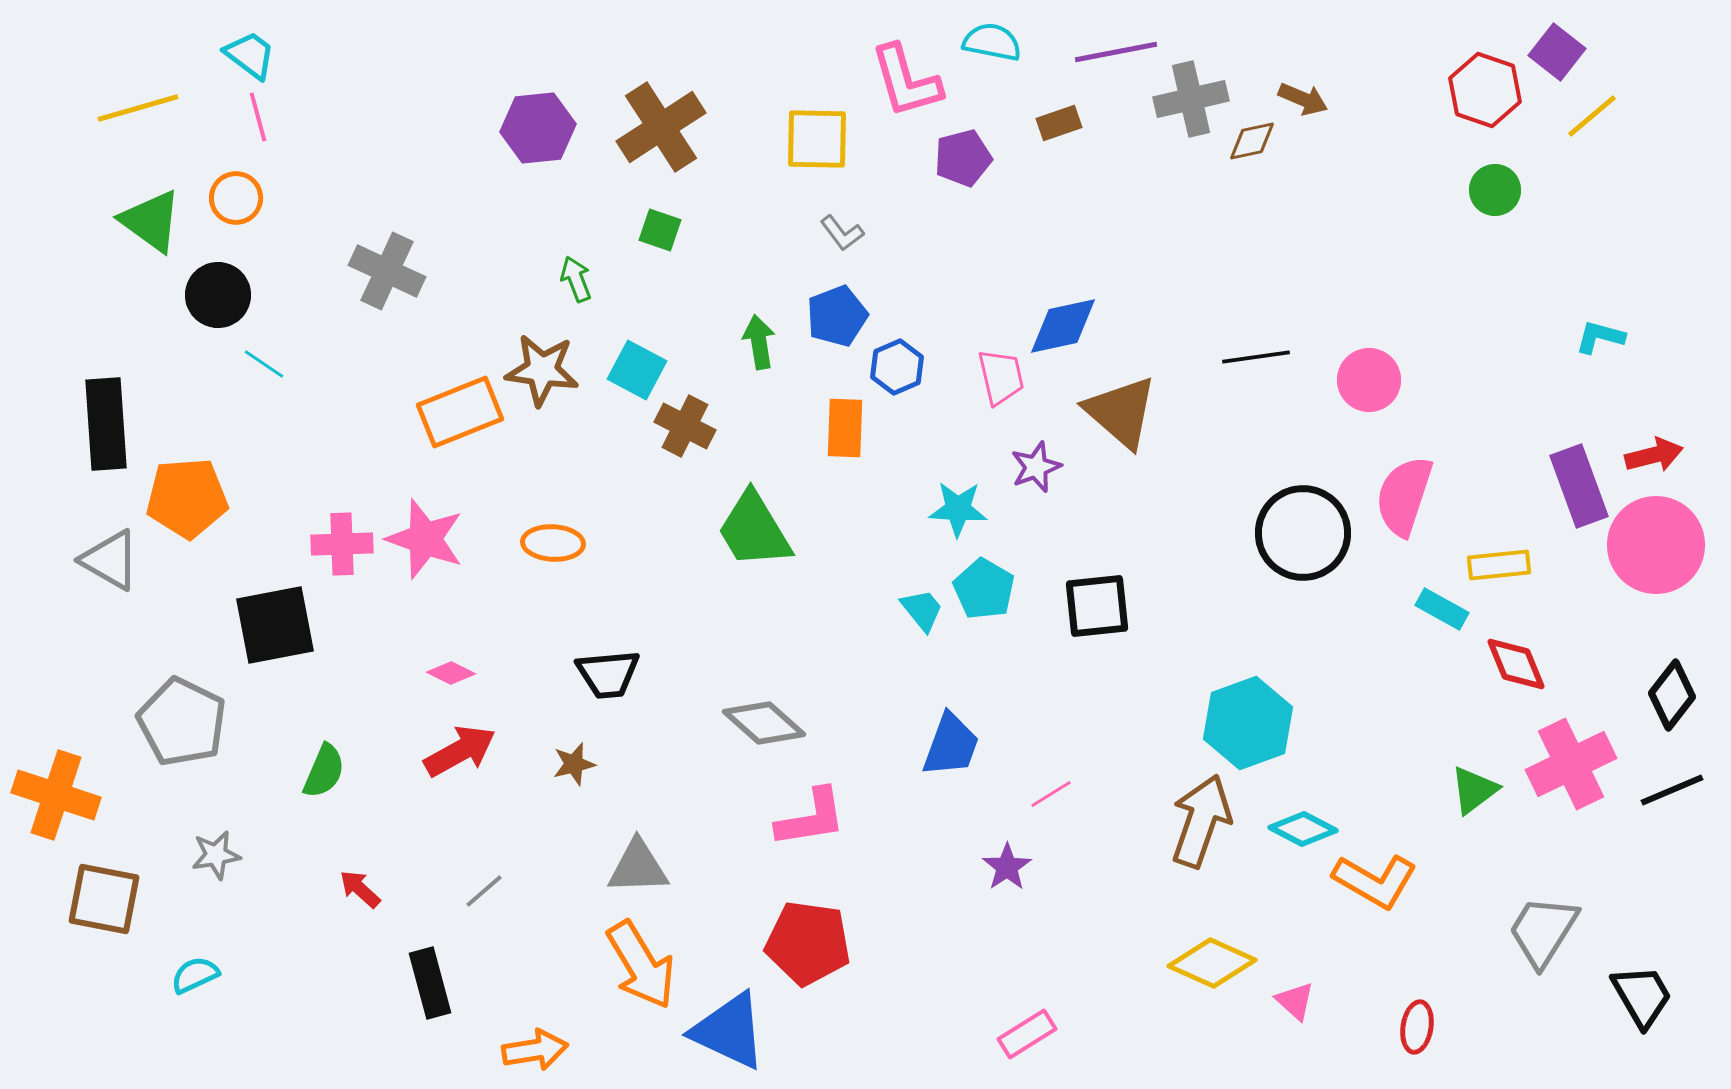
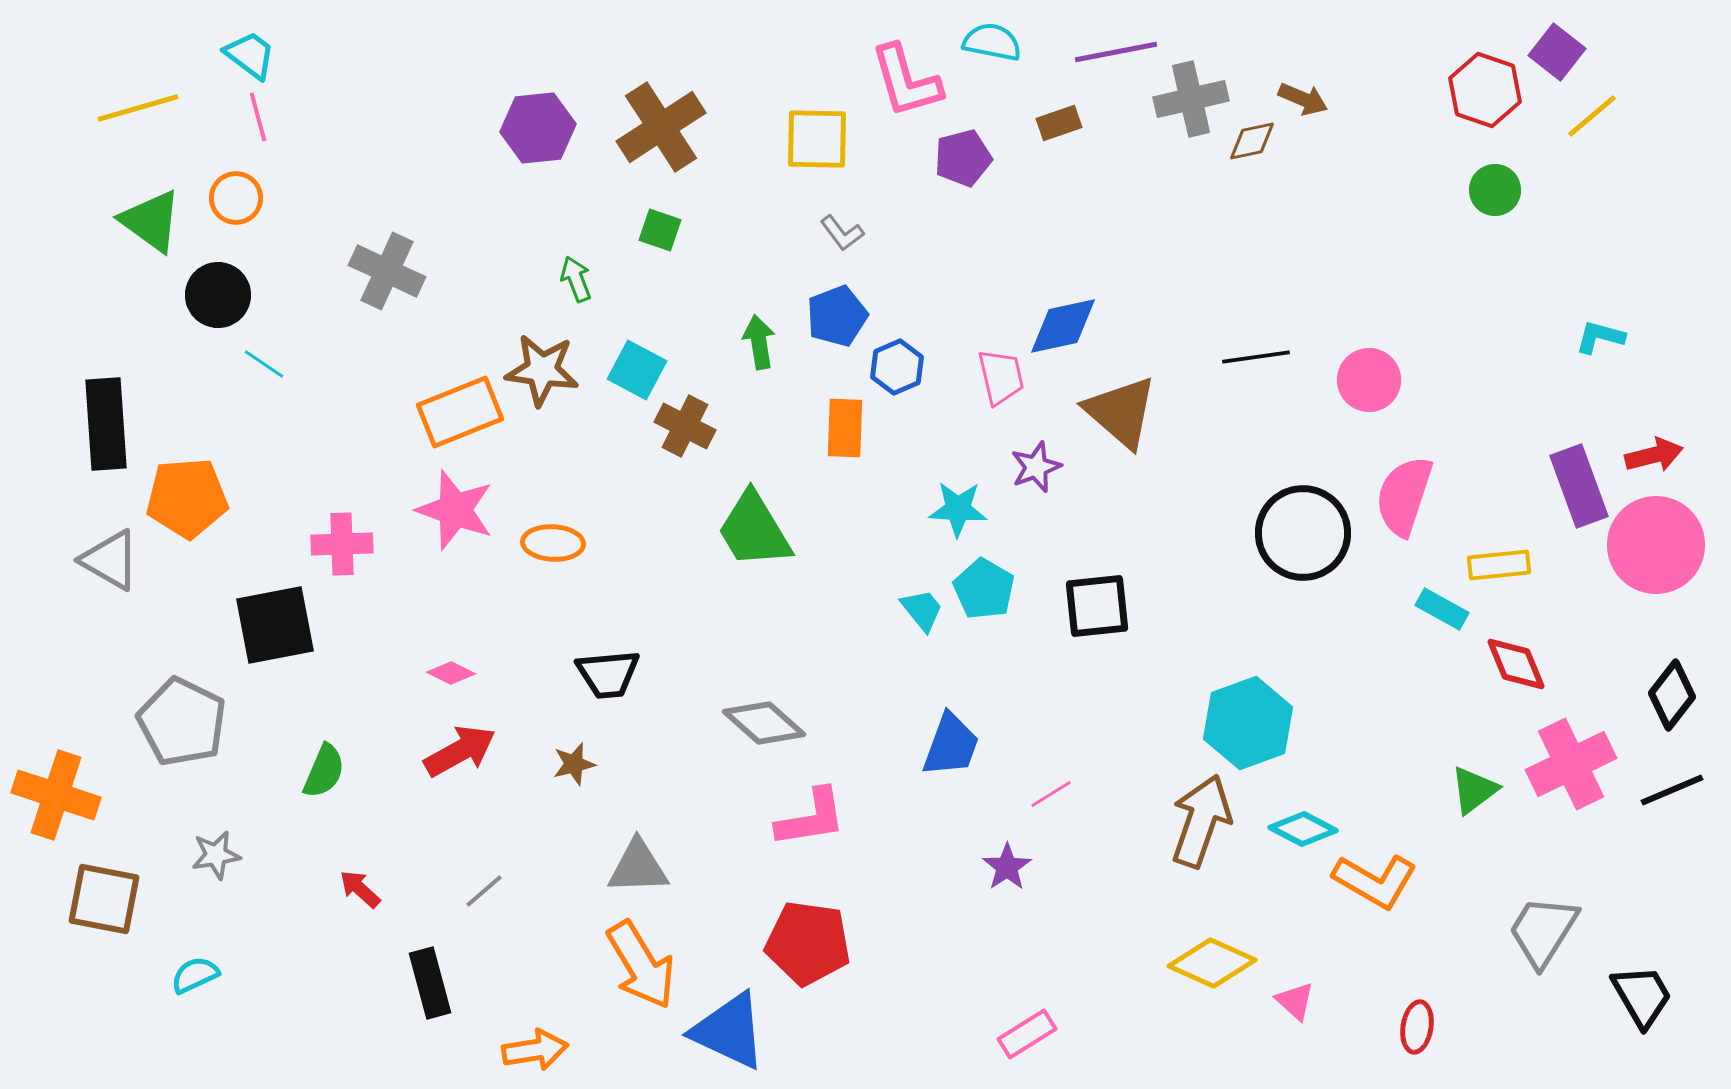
pink star at (425, 539): moved 30 px right, 29 px up
